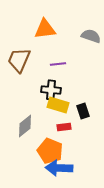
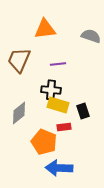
gray diamond: moved 6 px left, 13 px up
orange pentagon: moved 6 px left, 9 px up
